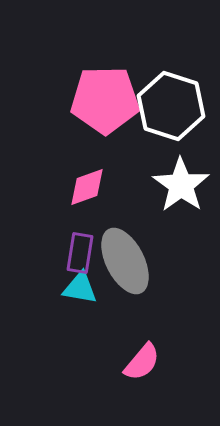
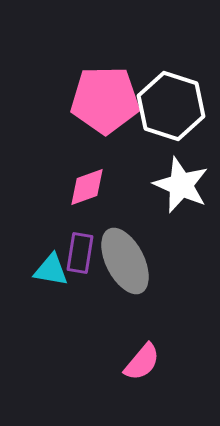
white star: rotated 12 degrees counterclockwise
cyan triangle: moved 29 px left, 18 px up
